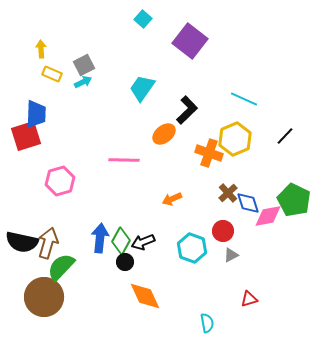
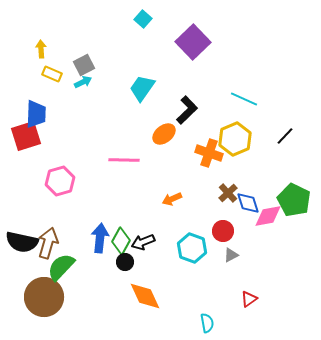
purple square: moved 3 px right, 1 px down; rotated 8 degrees clockwise
red triangle: rotated 18 degrees counterclockwise
